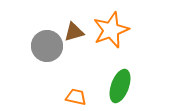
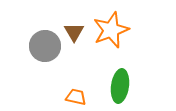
brown triangle: rotated 45 degrees counterclockwise
gray circle: moved 2 px left
green ellipse: rotated 12 degrees counterclockwise
